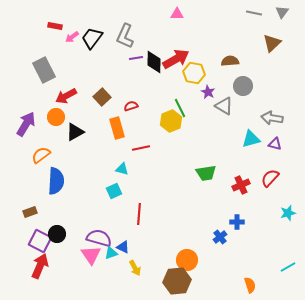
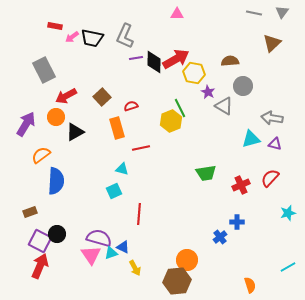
black trapezoid at (92, 38): rotated 115 degrees counterclockwise
